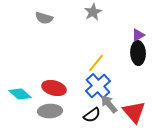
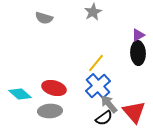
black semicircle: moved 12 px right, 3 px down
